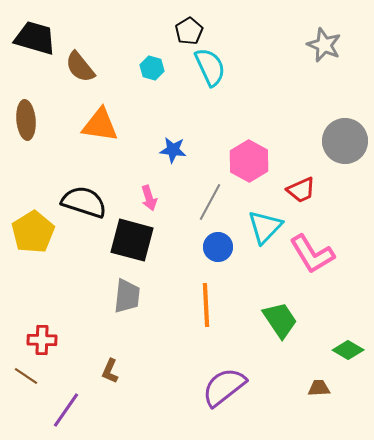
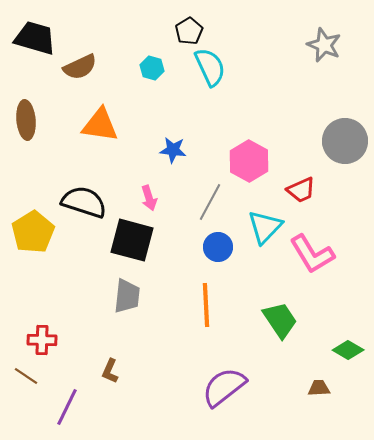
brown semicircle: rotated 76 degrees counterclockwise
purple line: moved 1 px right, 3 px up; rotated 9 degrees counterclockwise
